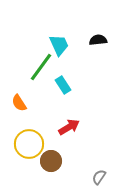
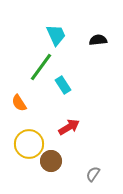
cyan trapezoid: moved 3 px left, 10 px up
gray semicircle: moved 6 px left, 3 px up
